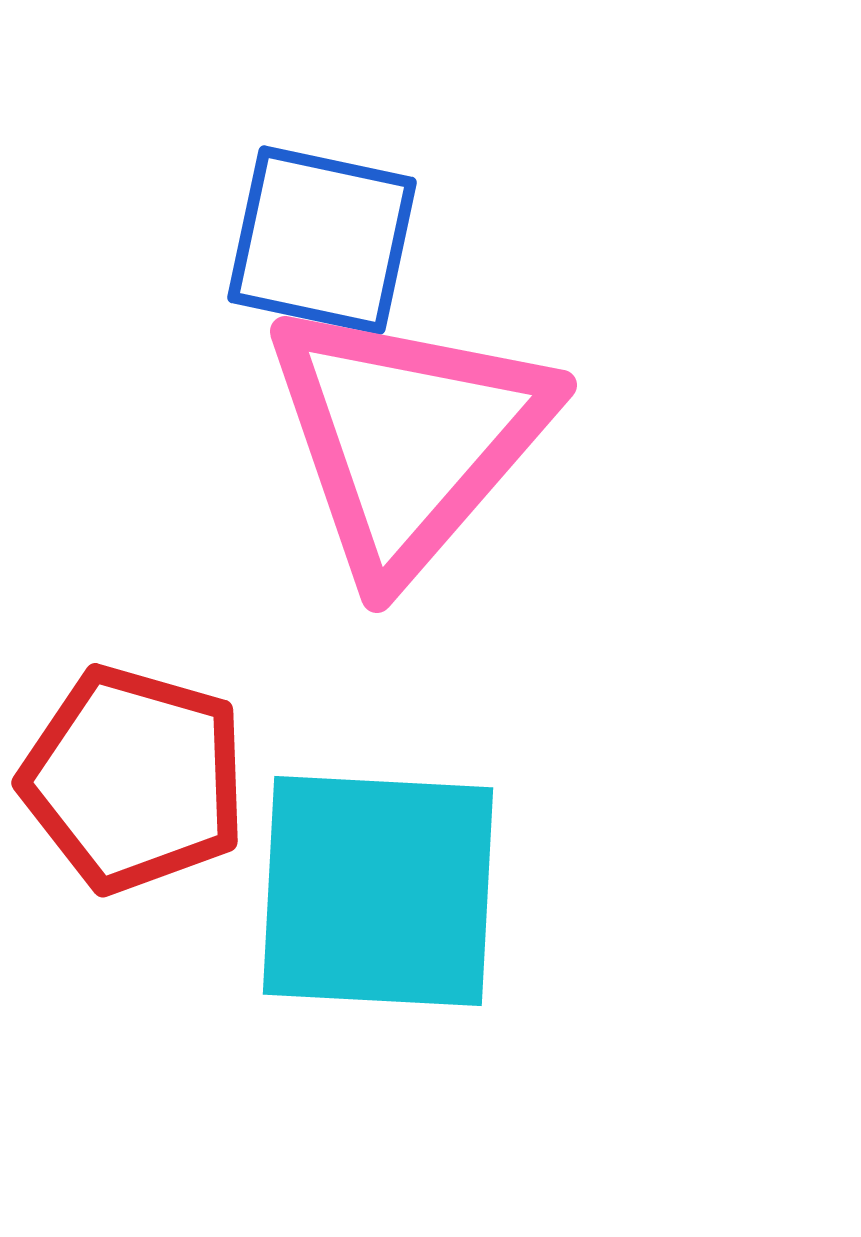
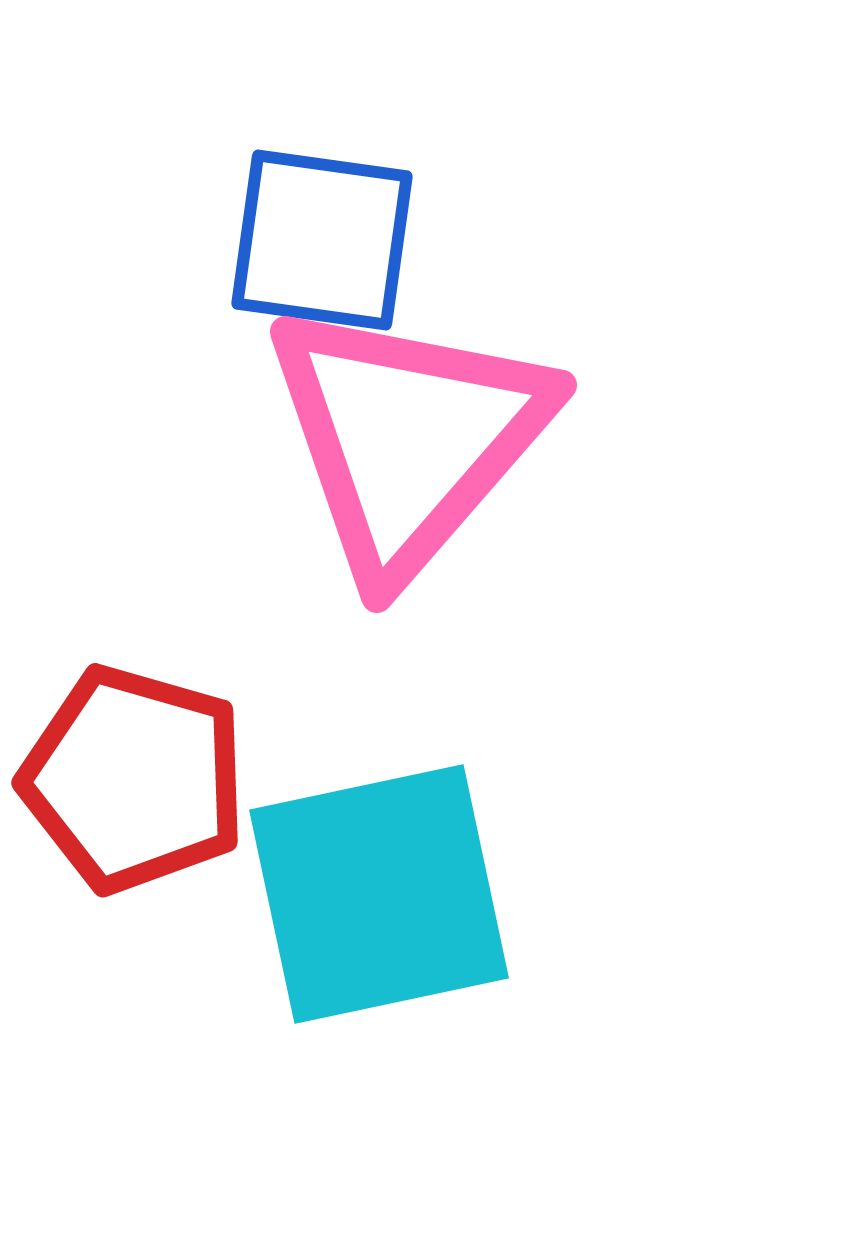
blue square: rotated 4 degrees counterclockwise
cyan square: moved 1 px right, 3 px down; rotated 15 degrees counterclockwise
